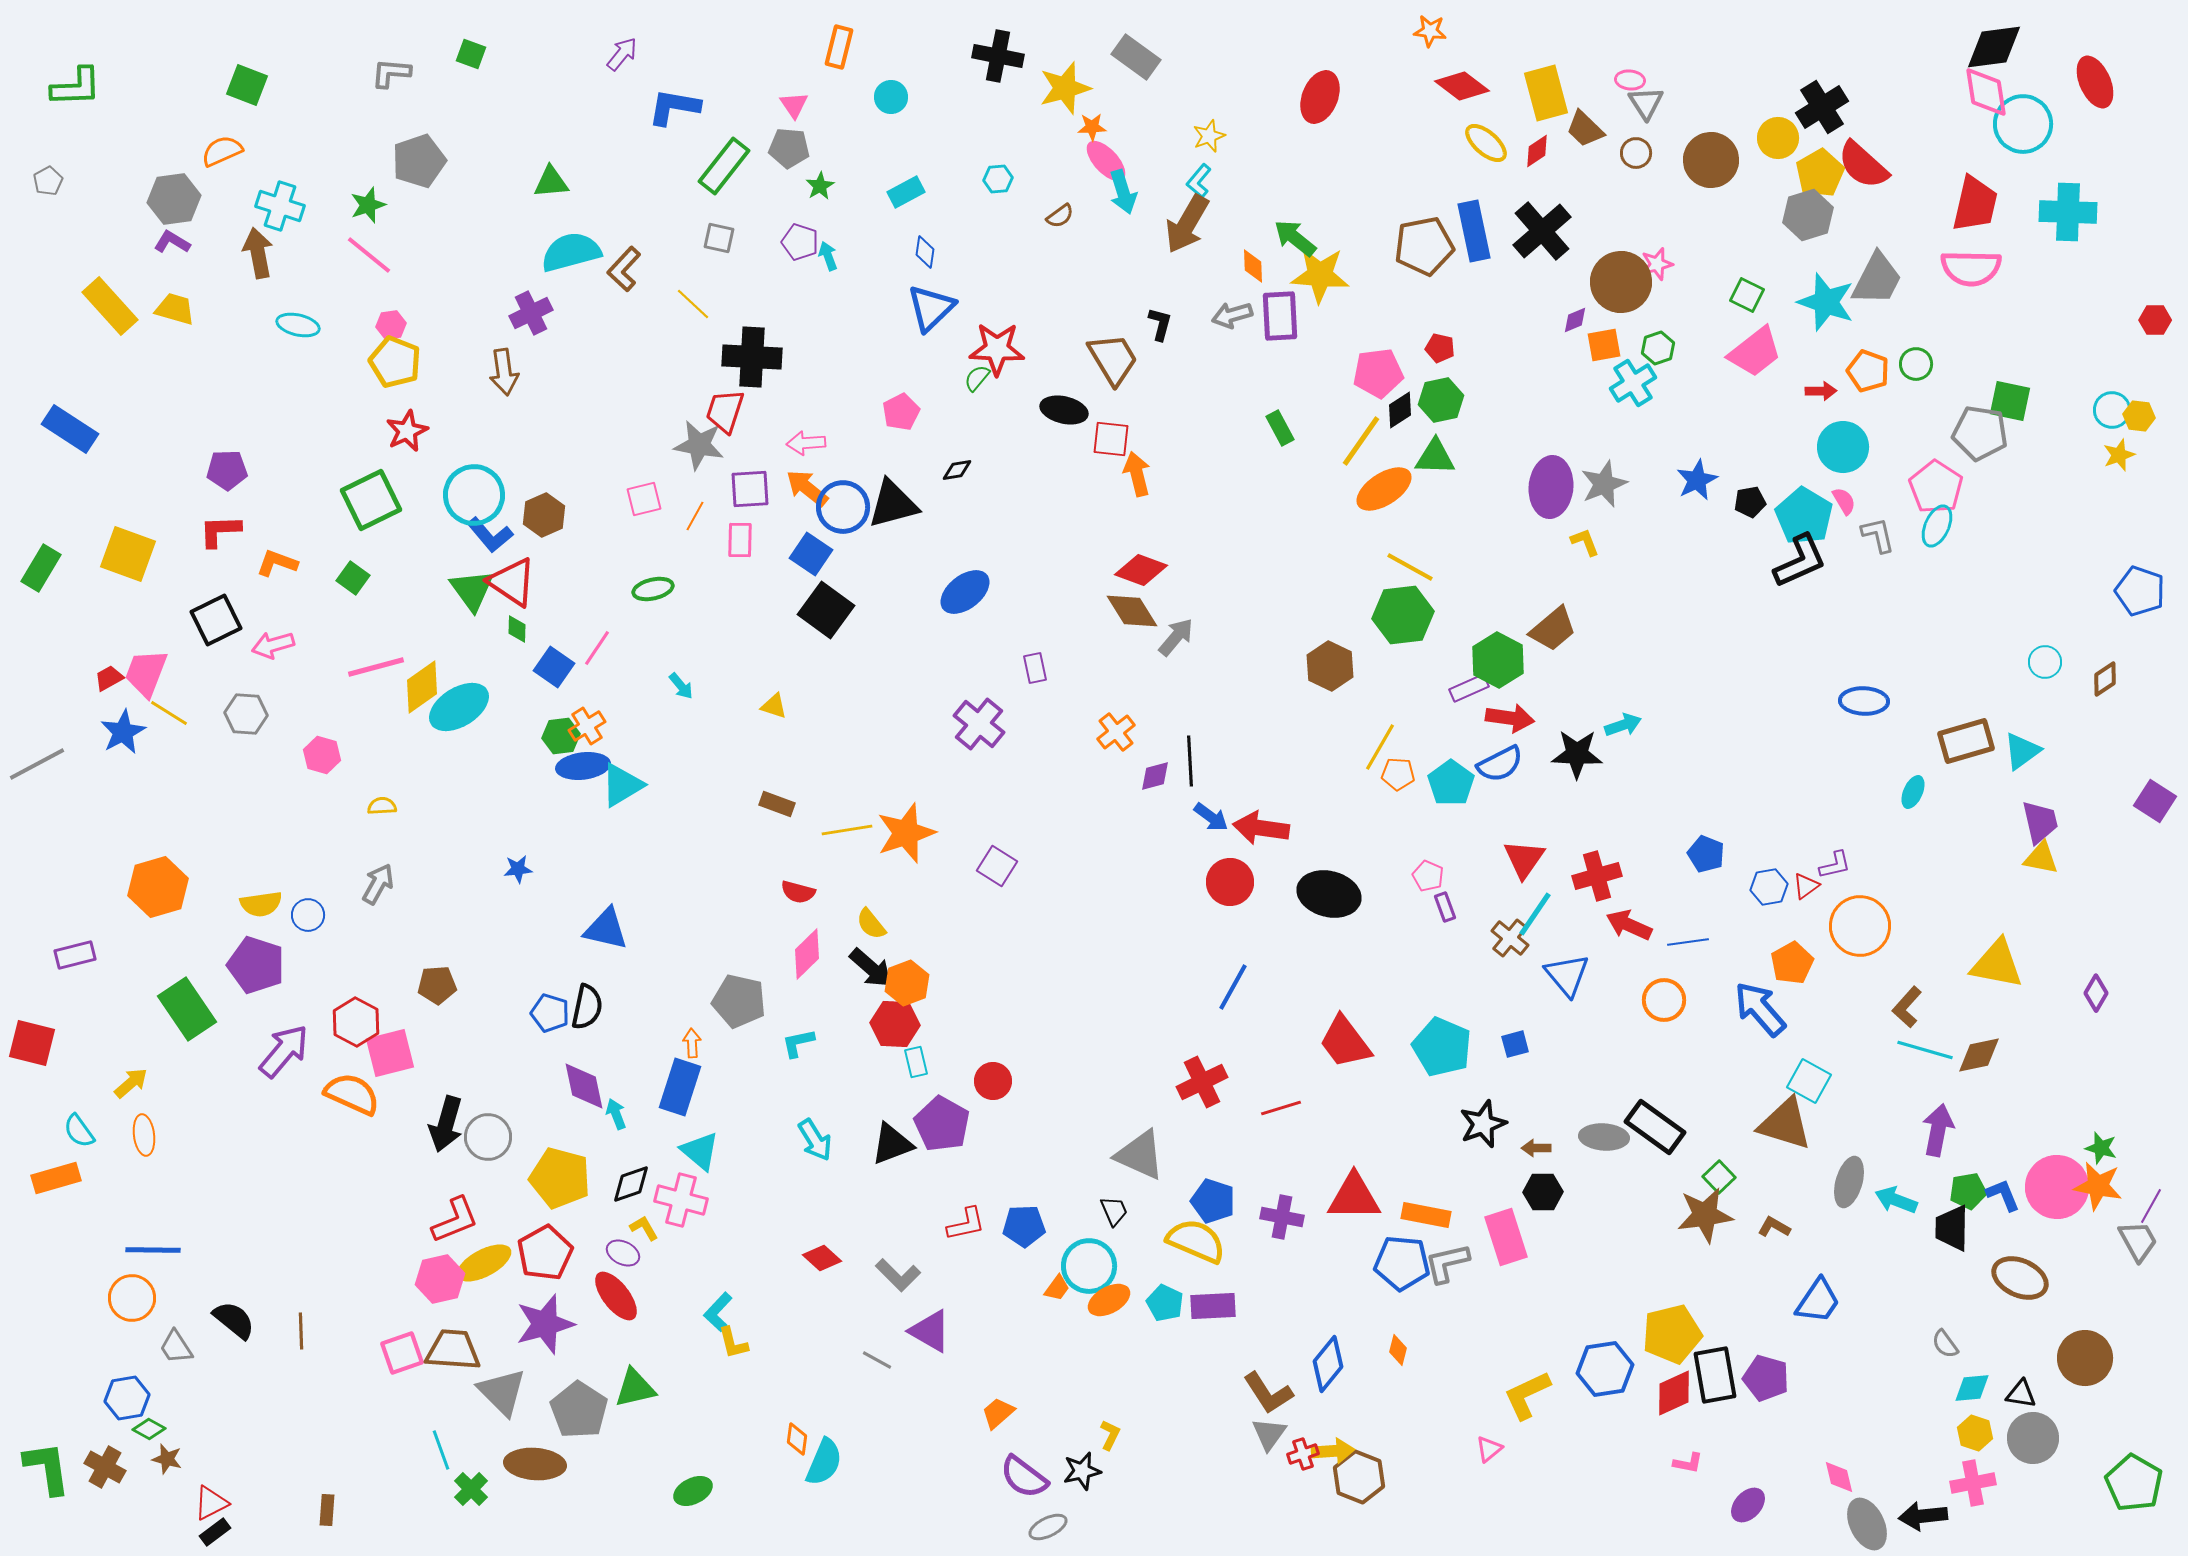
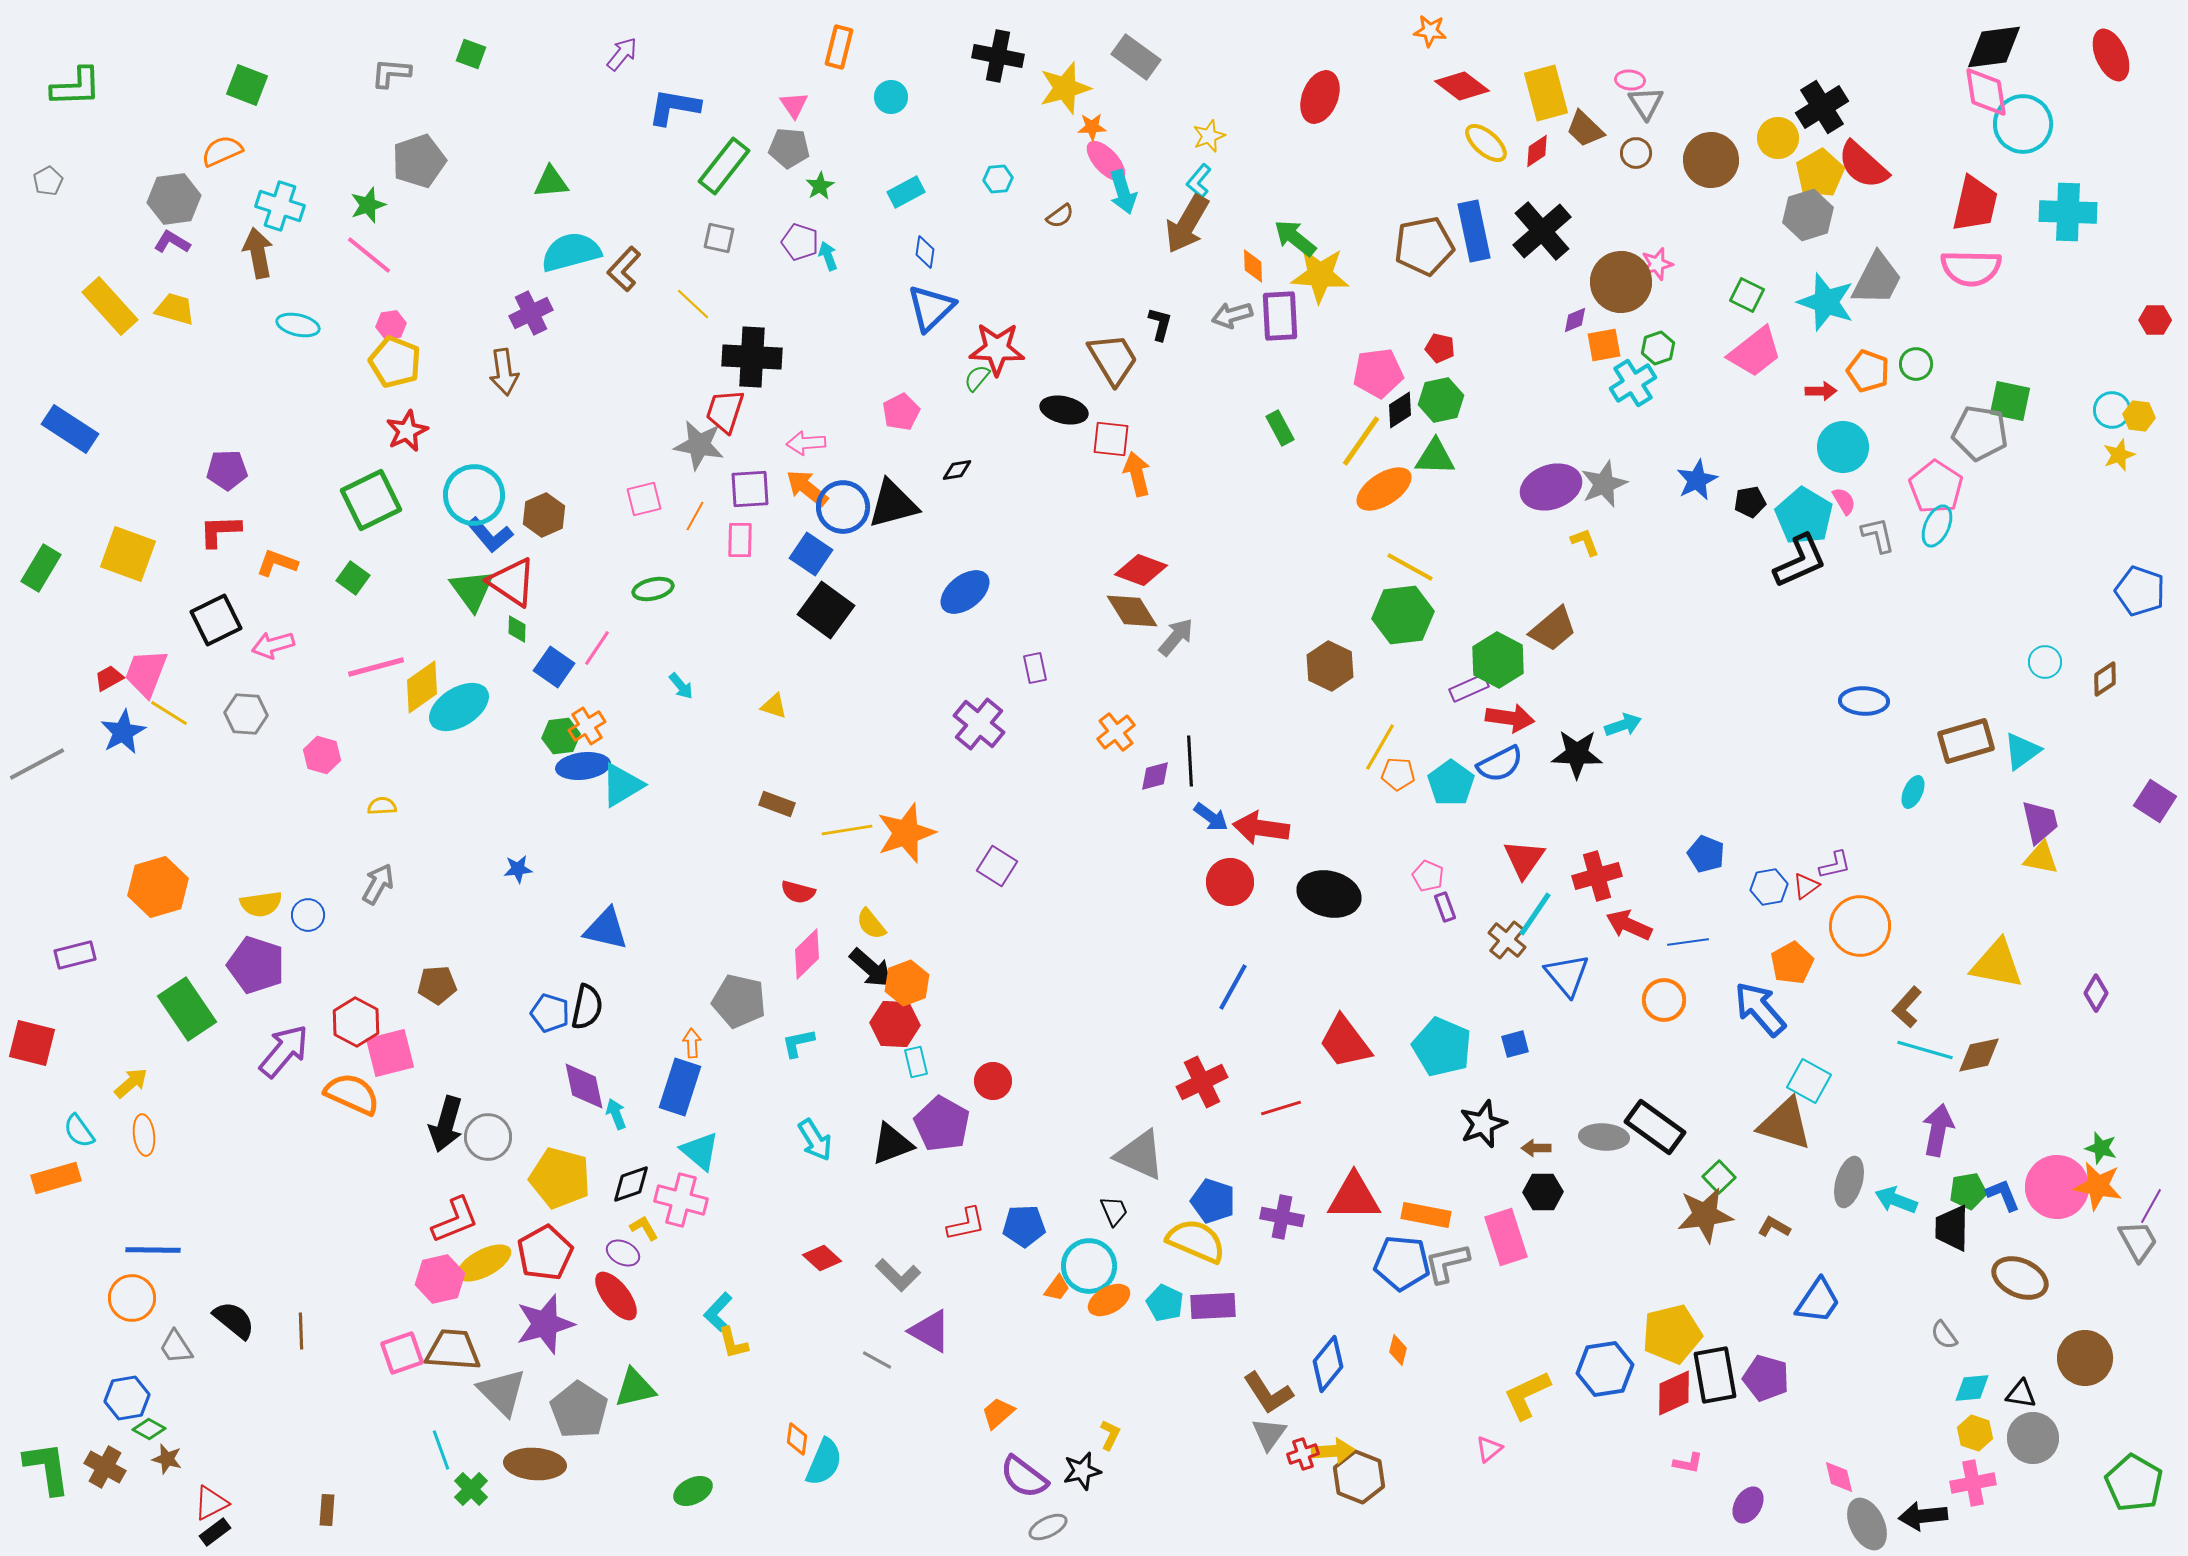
red ellipse at (2095, 82): moved 16 px right, 27 px up
purple ellipse at (1551, 487): rotated 66 degrees clockwise
brown cross at (1510, 938): moved 3 px left, 2 px down
gray semicircle at (1945, 1344): moved 1 px left, 9 px up
purple ellipse at (1748, 1505): rotated 12 degrees counterclockwise
